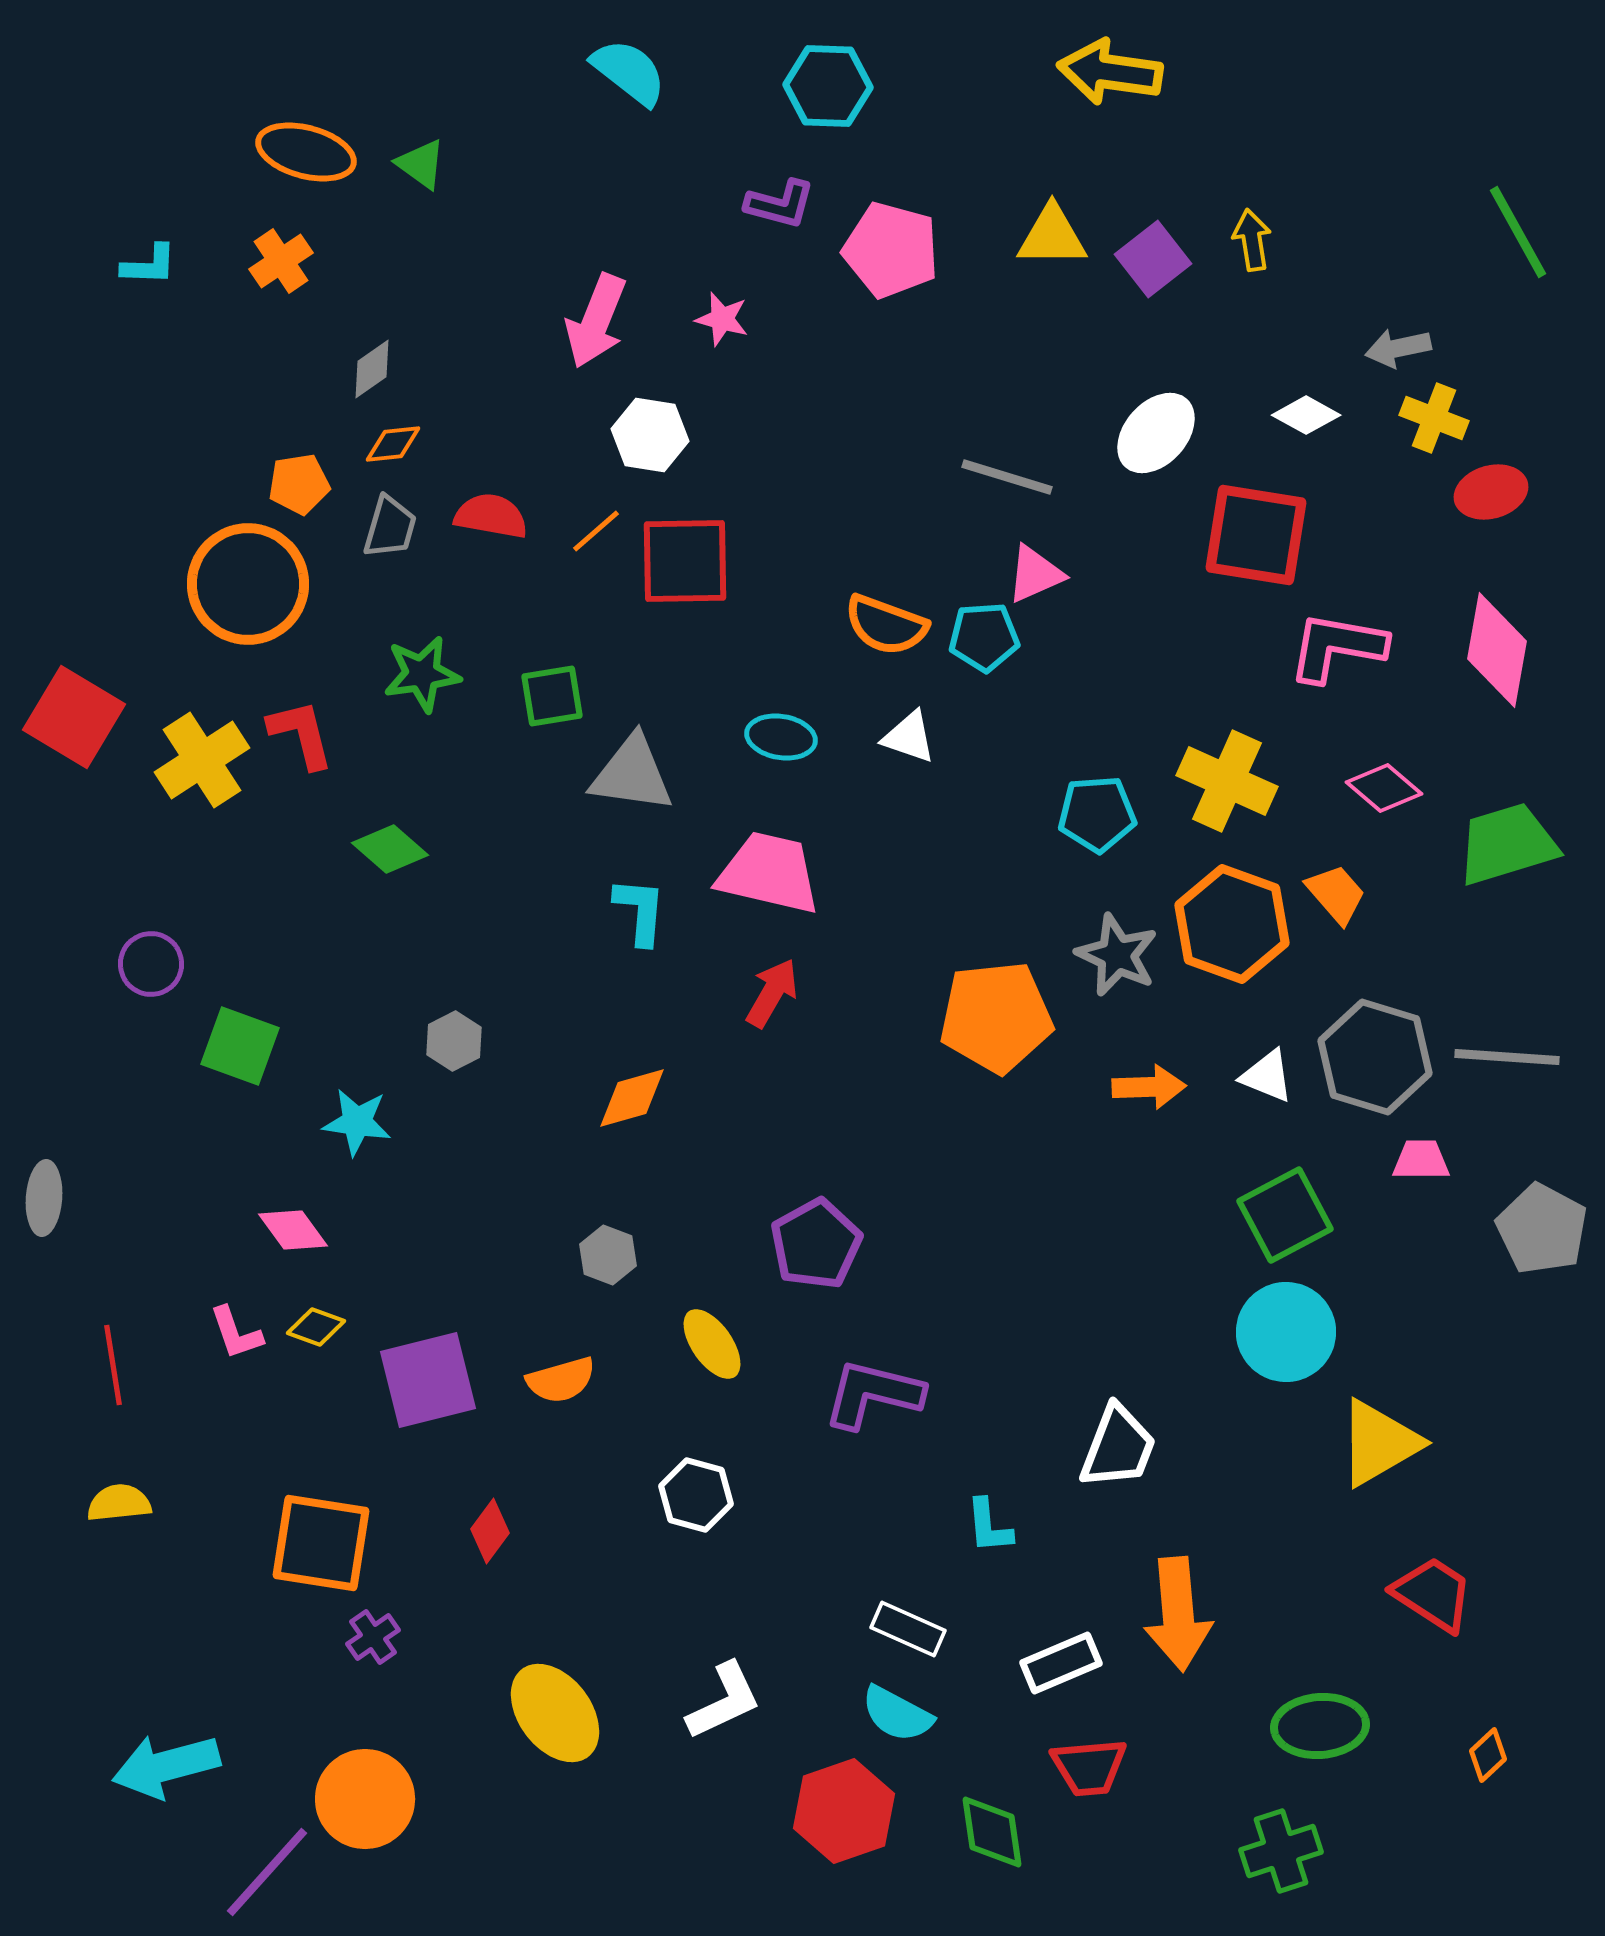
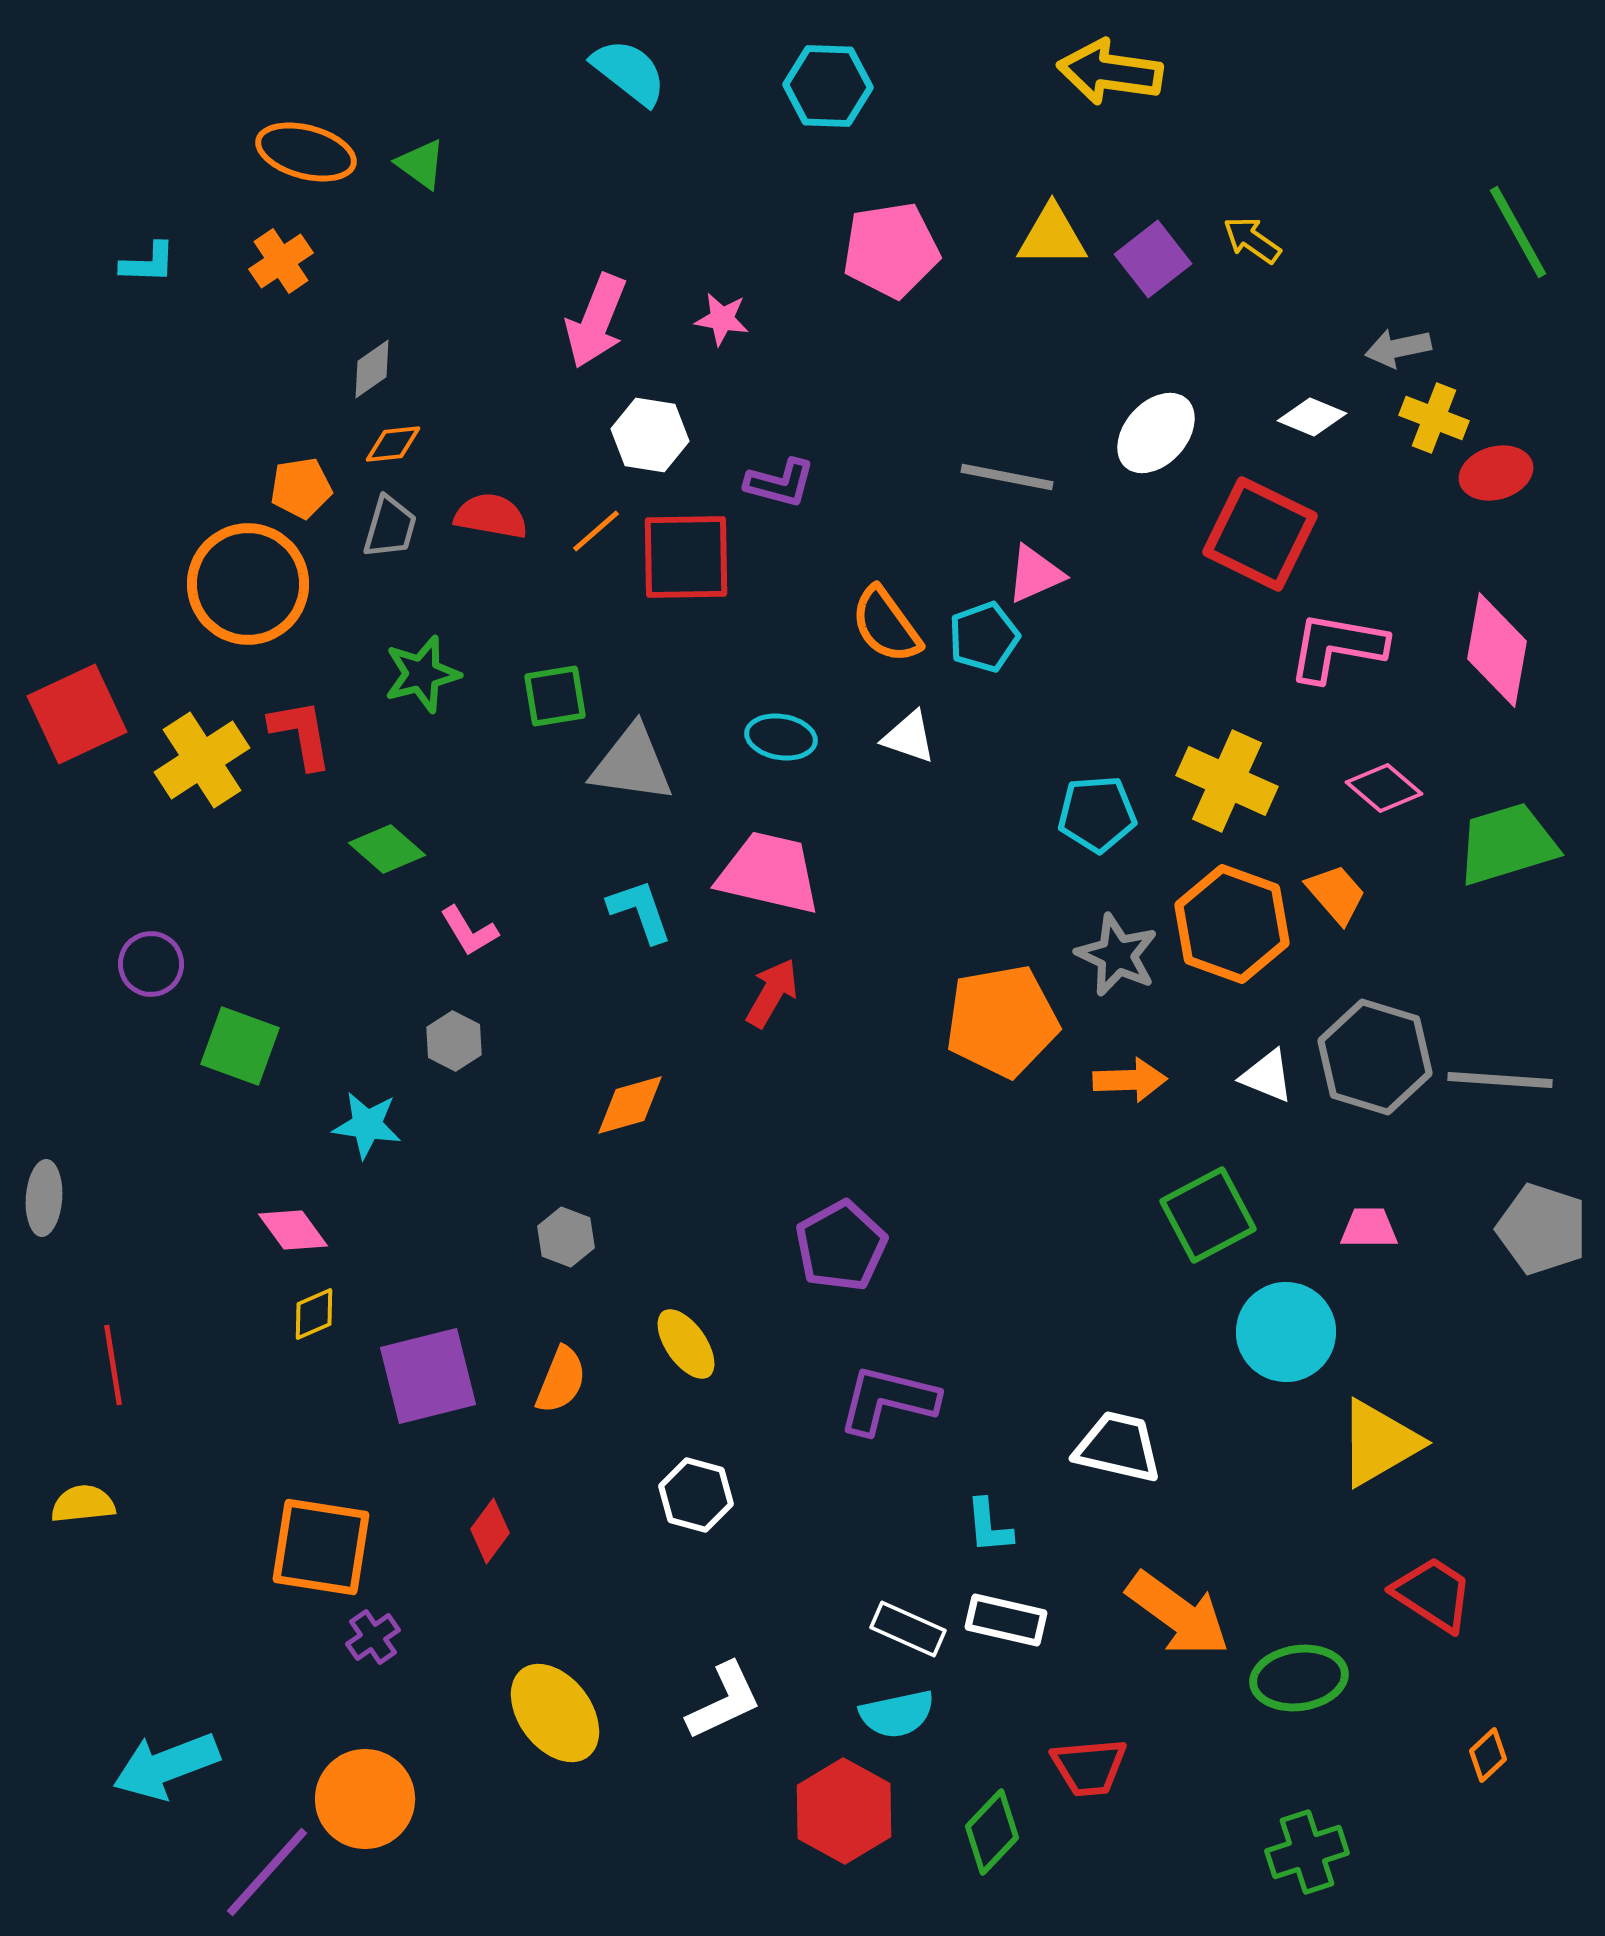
purple L-shape at (780, 204): moved 279 px down
yellow arrow at (1252, 240): rotated 46 degrees counterclockwise
pink pentagon at (891, 250): rotated 24 degrees counterclockwise
cyan L-shape at (149, 265): moved 1 px left, 2 px up
pink star at (722, 319): rotated 6 degrees counterclockwise
white diamond at (1306, 415): moved 6 px right, 2 px down; rotated 6 degrees counterclockwise
gray line at (1007, 477): rotated 6 degrees counterclockwise
orange pentagon at (299, 484): moved 2 px right, 4 px down
red ellipse at (1491, 492): moved 5 px right, 19 px up
red square at (1256, 535): moved 4 px right, 1 px up; rotated 17 degrees clockwise
red square at (685, 561): moved 1 px right, 4 px up
orange semicircle at (886, 625): rotated 34 degrees clockwise
cyan pentagon at (984, 637): rotated 16 degrees counterclockwise
green star at (422, 674): rotated 6 degrees counterclockwise
green square at (552, 696): moved 3 px right
red square at (74, 717): moved 3 px right, 3 px up; rotated 34 degrees clockwise
red L-shape at (301, 734): rotated 4 degrees clockwise
gray triangle at (632, 774): moved 10 px up
green diamond at (390, 849): moved 3 px left
cyan L-shape at (640, 911): rotated 24 degrees counterclockwise
orange pentagon at (996, 1017): moved 6 px right, 4 px down; rotated 4 degrees counterclockwise
gray hexagon at (454, 1041): rotated 6 degrees counterclockwise
gray line at (1507, 1057): moved 7 px left, 23 px down
orange arrow at (1149, 1087): moved 19 px left, 7 px up
orange diamond at (632, 1098): moved 2 px left, 7 px down
cyan star at (357, 1122): moved 10 px right, 3 px down
pink trapezoid at (1421, 1160): moved 52 px left, 68 px down
green square at (1285, 1215): moved 77 px left
gray pentagon at (1542, 1229): rotated 10 degrees counterclockwise
purple pentagon at (816, 1244): moved 25 px right, 2 px down
gray hexagon at (608, 1255): moved 42 px left, 18 px up
yellow diamond at (316, 1327): moved 2 px left, 13 px up; rotated 44 degrees counterclockwise
pink L-shape at (236, 1333): moved 233 px right, 402 px up; rotated 12 degrees counterclockwise
yellow ellipse at (712, 1344): moved 26 px left
purple square at (428, 1380): moved 4 px up
orange semicircle at (561, 1380): rotated 52 degrees counterclockwise
purple L-shape at (873, 1394): moved 15 px right, 6 px down
white trapezoid at (1118, 1447): rotated 98 degrees counterclockwise
yellow semicircle at (119, 1503): moved 36 px left, 1 px down
orange square at (321, 1543): moved 4 px down
orange arrow at (1178, 1614): rotated 49 degrees counterclockwise
white rectangle at (1061, 1663): moved 55 px left, 43 px up; rotated 36 degrees clockwise
cyan semicircle at (897, 1714): rotated 40 degrees counterclockwise
green ellipse at (1320, 1726): moved 21 px left, 48 px up; rotated 4 degrees counterclockwise
cyan arrow at (166, 1766): rotated 6 degrees counterclockwise
red hexagon at (844, 1811): rotated 12 degrees counterclockwise
green diamond at (992, 1832): rotated 52 degrees clockwise
green cross at (1281, 1851): moved 26 px right, 1 px down
